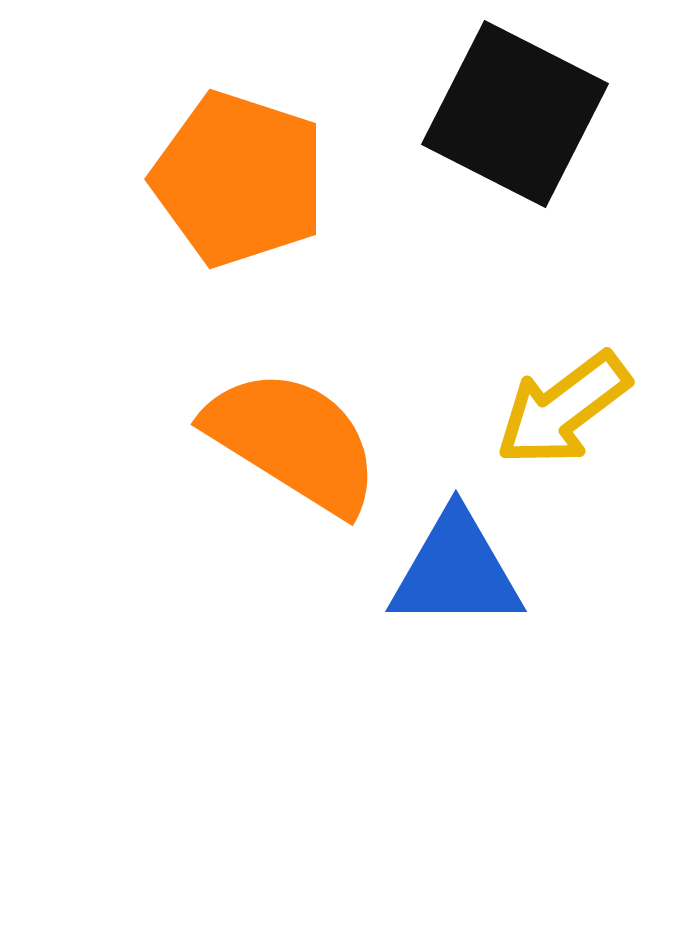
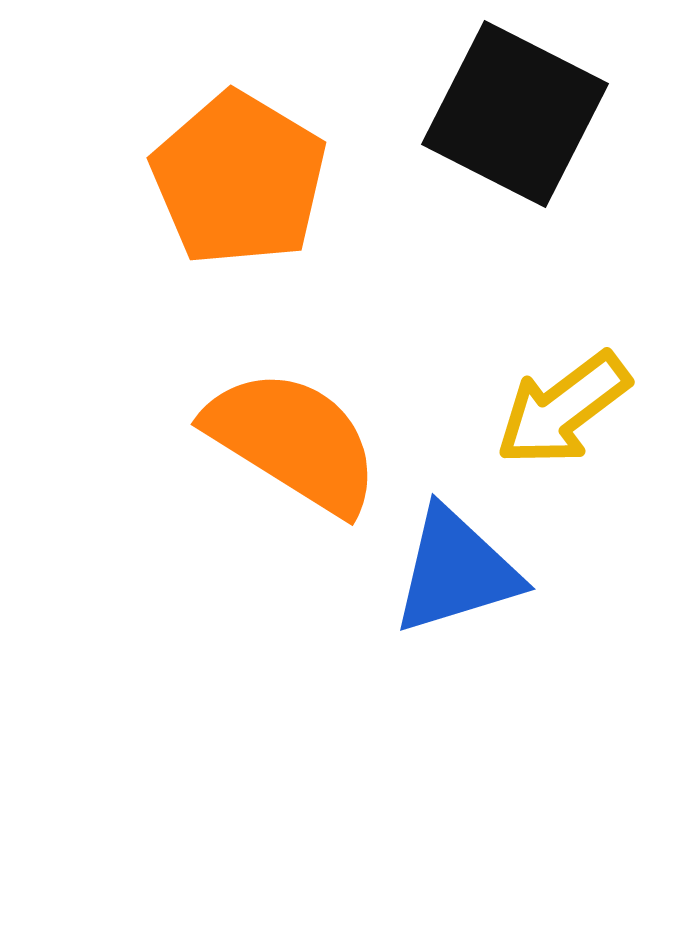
orange pentagon: rotated 13 degrees clockwise
blue triangle: rotated 17 degrees counterclockwise
